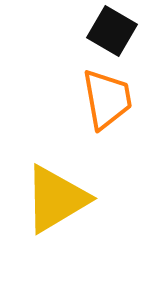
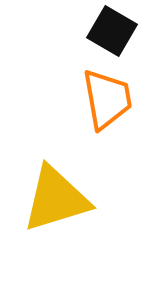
yellow triangle: rotated 14 degrees clockwise
